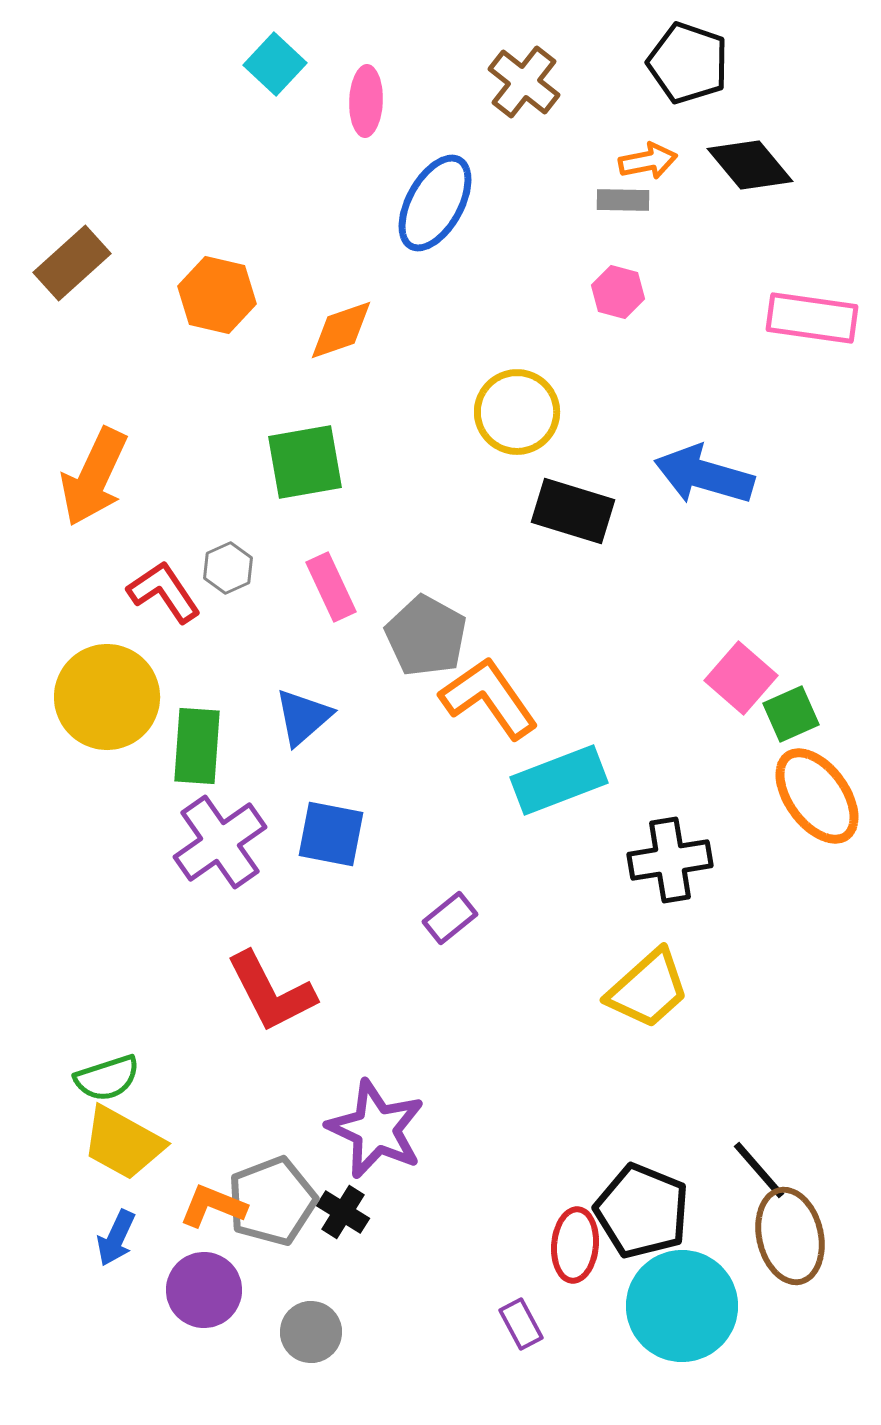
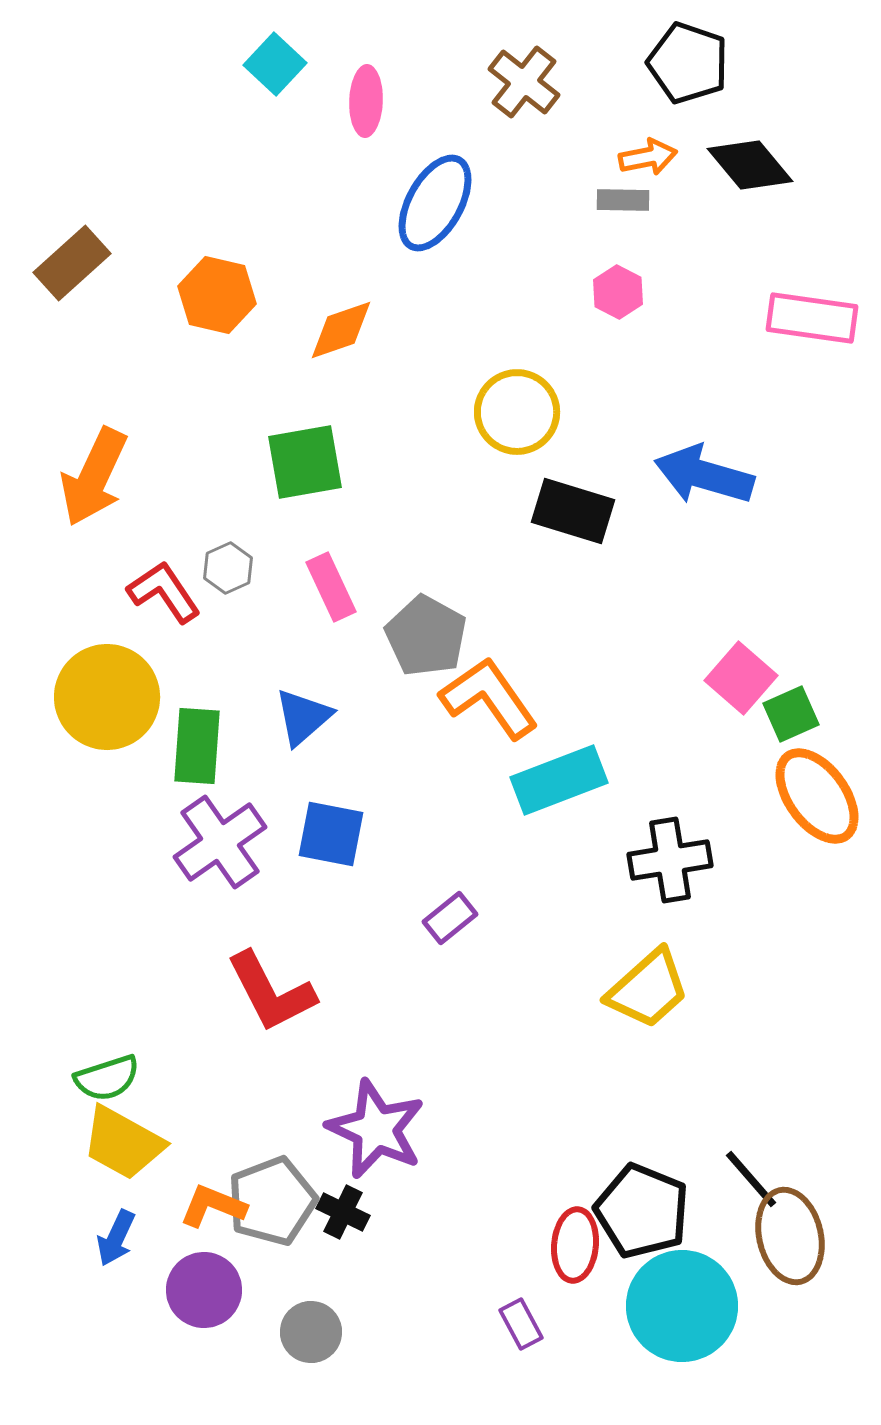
orange arrow at (648, 161): moved 4 px up
pink hexagon at (618, 292): rotated 12 degrees clockwise
black line at (759, 1170): moved 8 px left, 9 px down
black cross at (343, 1212): rotated 6 degrees counterclockwise
